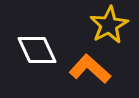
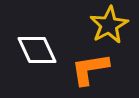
orange L-shape: rotated 51 degrees counterclockwise
